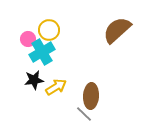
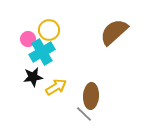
brown semicircle: moved 3 px left, 2 px down
black star: moved 1 px left, 3 px up
